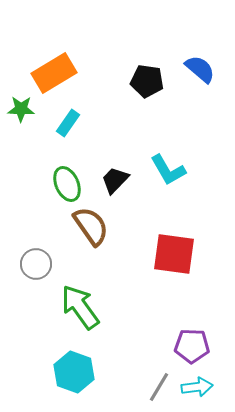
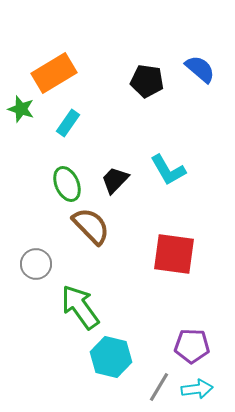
green star: rotated 16 degrees clockwise
brown semicircle: rotated 9 degrees counterclockwise
cyan hexagon: moved 37 px right, 15 px up; rotated 6 degrees counterclockwise
cyan arrow: moved 2 px down
